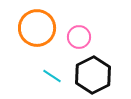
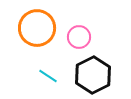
cyan line: moved 4 px left
